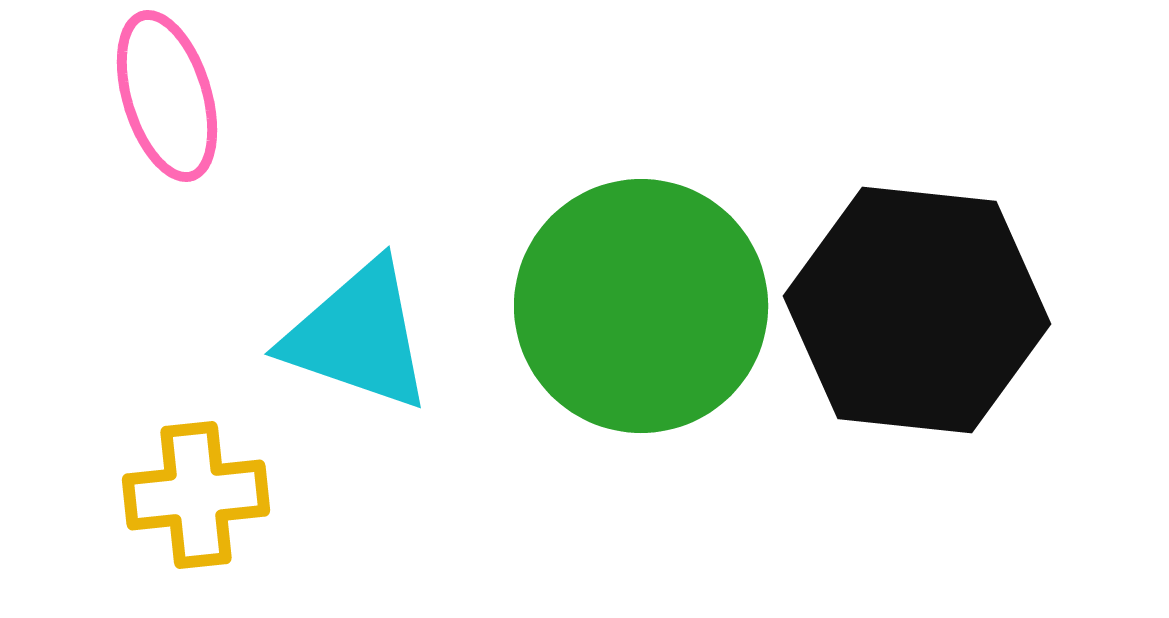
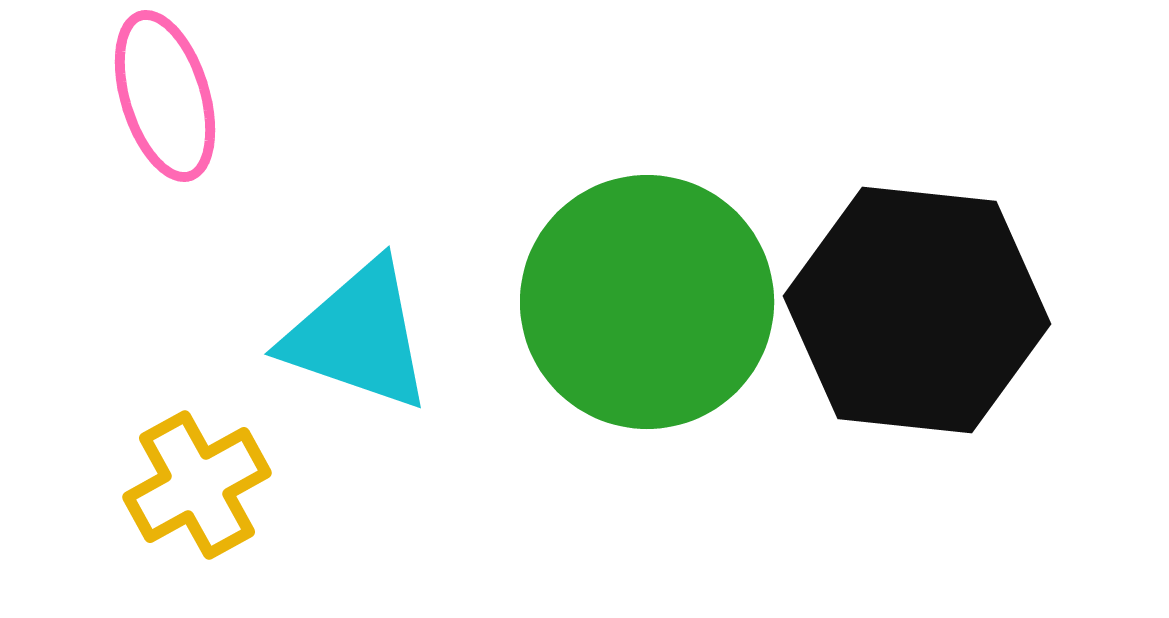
pink ellipse: moved 2 px left
green circle: moved 6 px right, 4 px up
yellow cross: moved 1 px right, 10 px up; rotated 23 degrees counterclockwise
